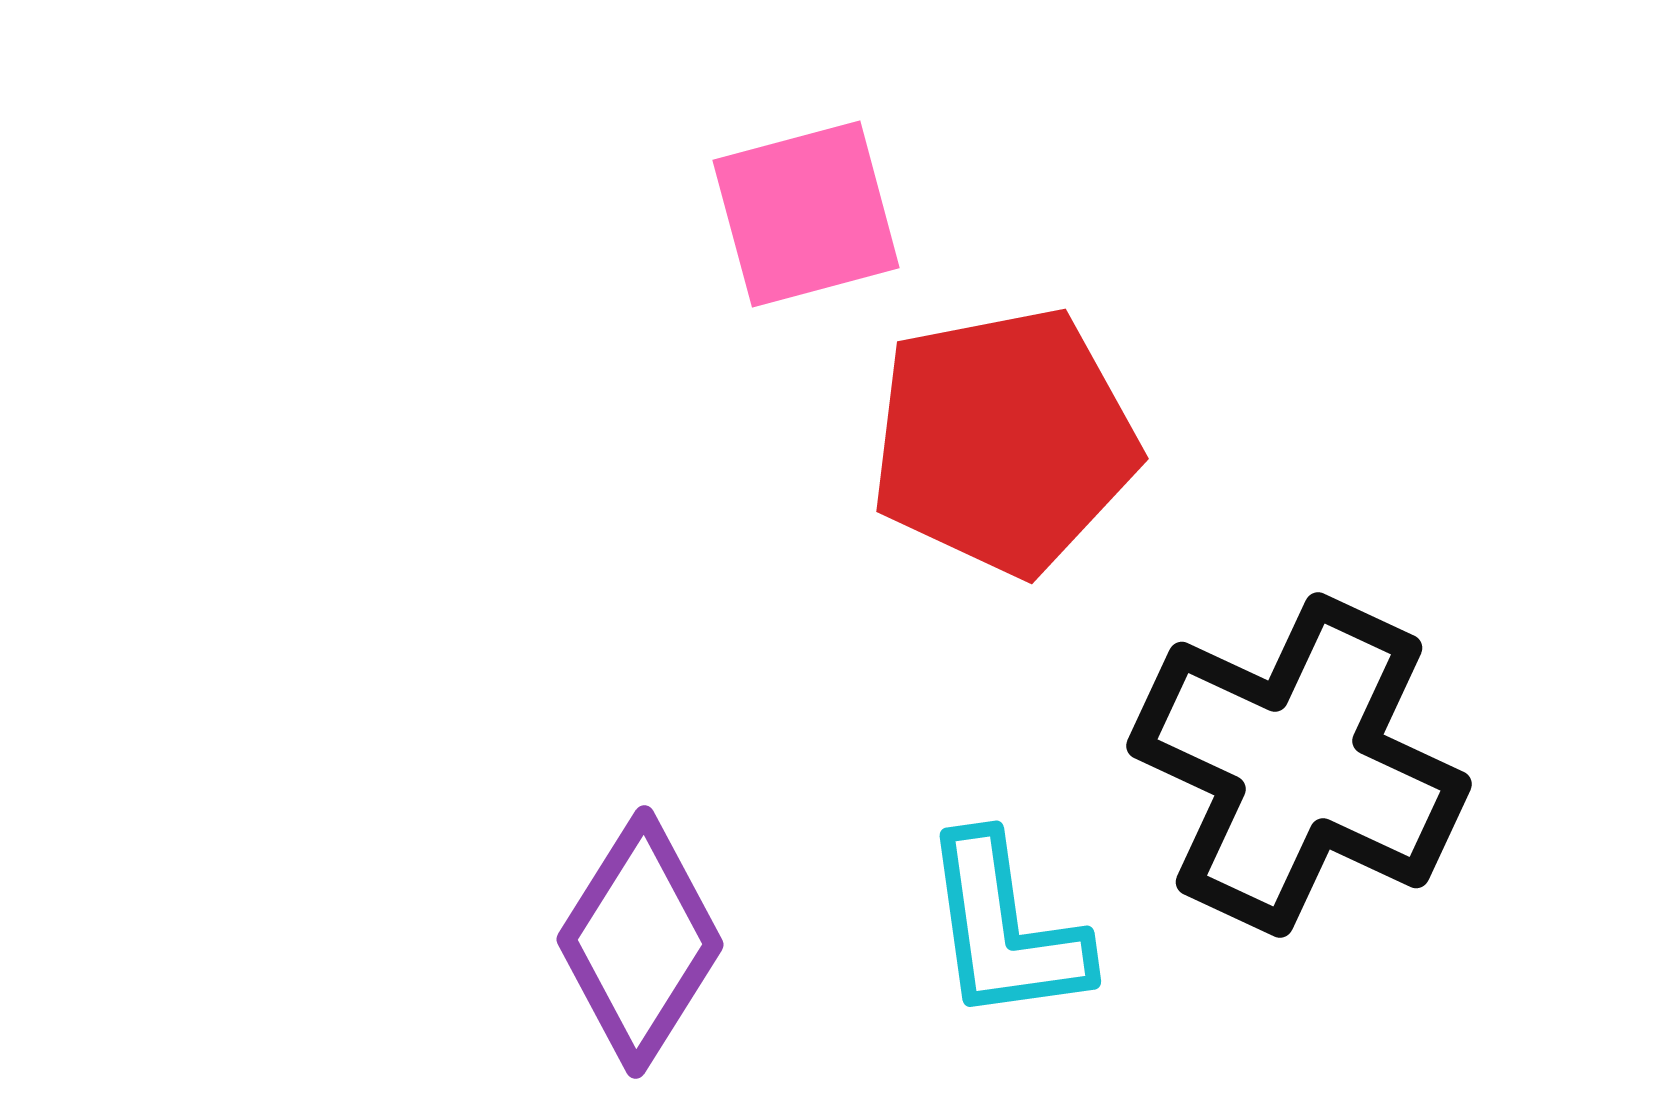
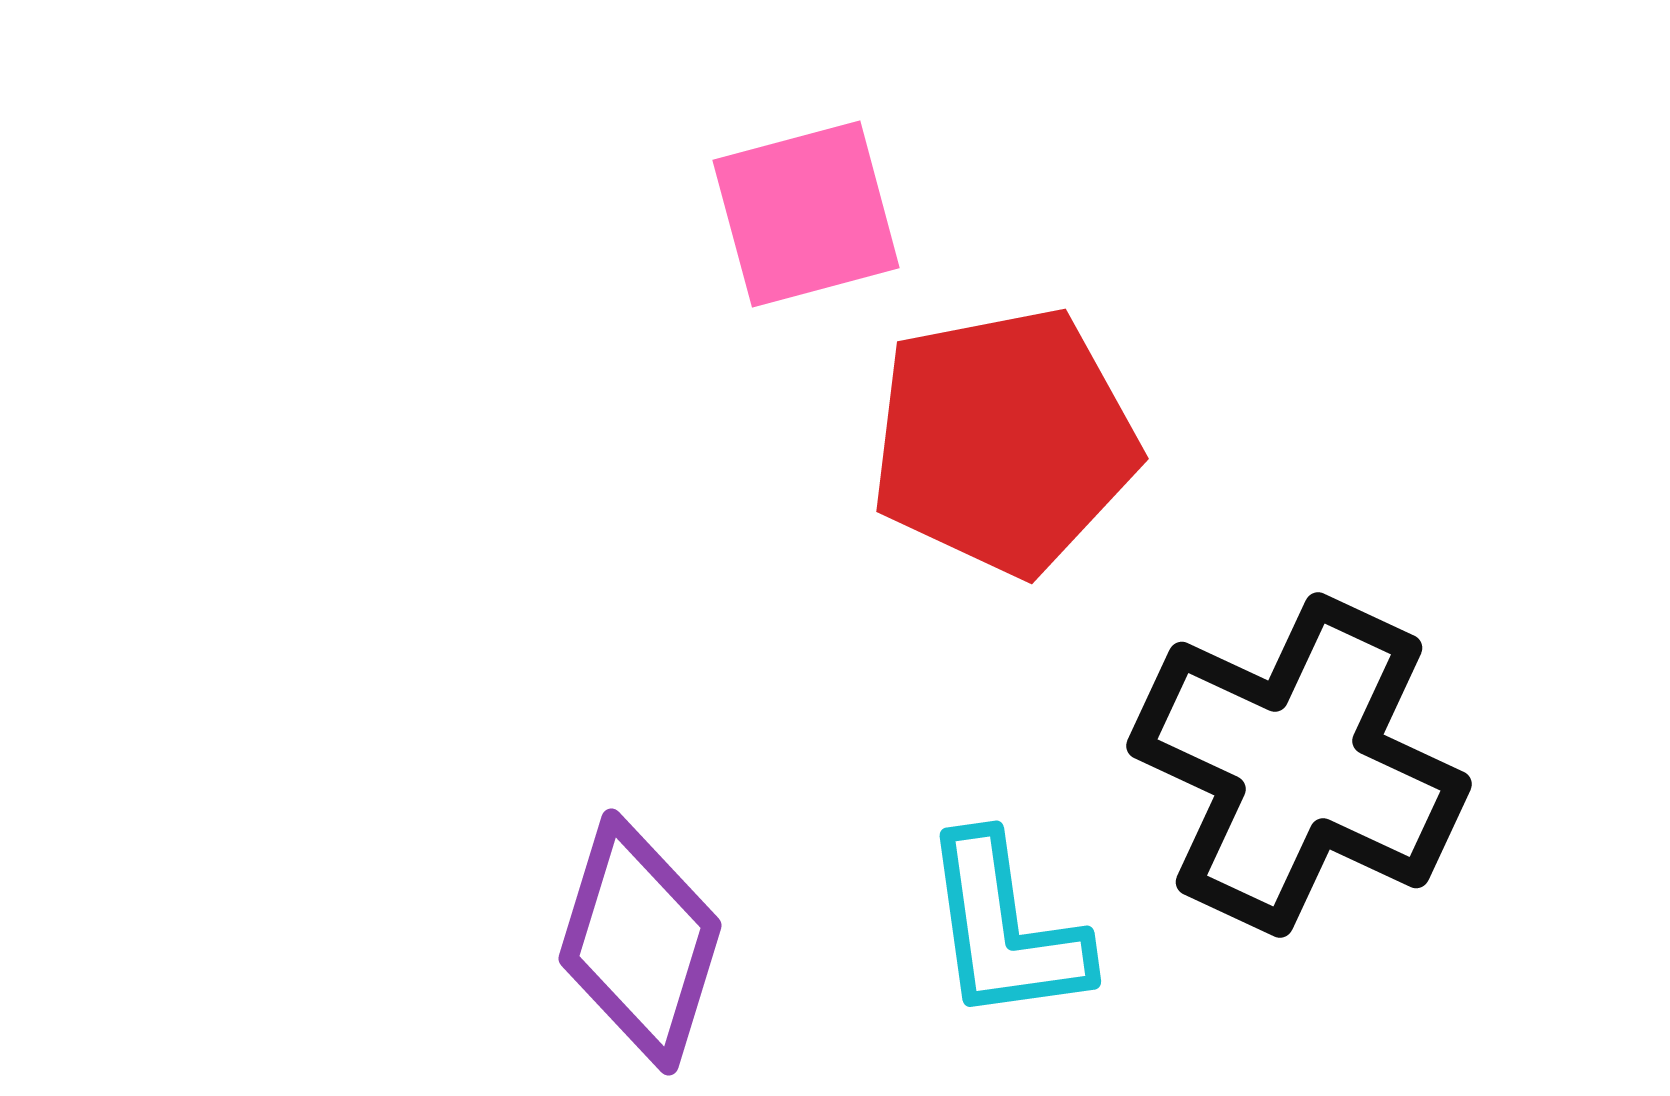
purple diamond: rotated 15 degrees counterclockwise
